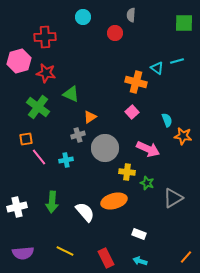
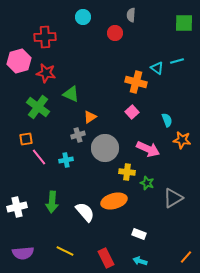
orange star: moved 1 px left, 4 px down
